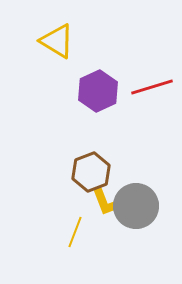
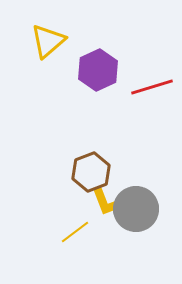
yellow triangle: moved 9 px left; rotated 48 degrees clockwise
purple hexagon: moved 21 px up
gray circle: moved 3 px down
yellow line: rotated 32 degrees clockwise
